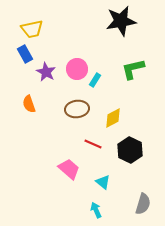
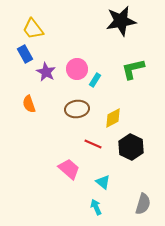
yellow trapezoid: moved 1 px right; rotated 65 degrees clockwise
black hexagon: moved 1 px right, 3 px up
cyan arrow: moved 3 px up
